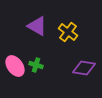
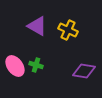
yellow cross: moved 2 px up; rotated 12 degrees counterclockwise
purple diamond: moved 3 px down
